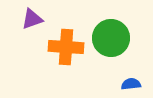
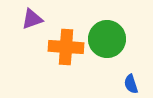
green circle: moved 4 px left, 1 px down
blue semicircle: rotated 102 degrees counterclockwise
